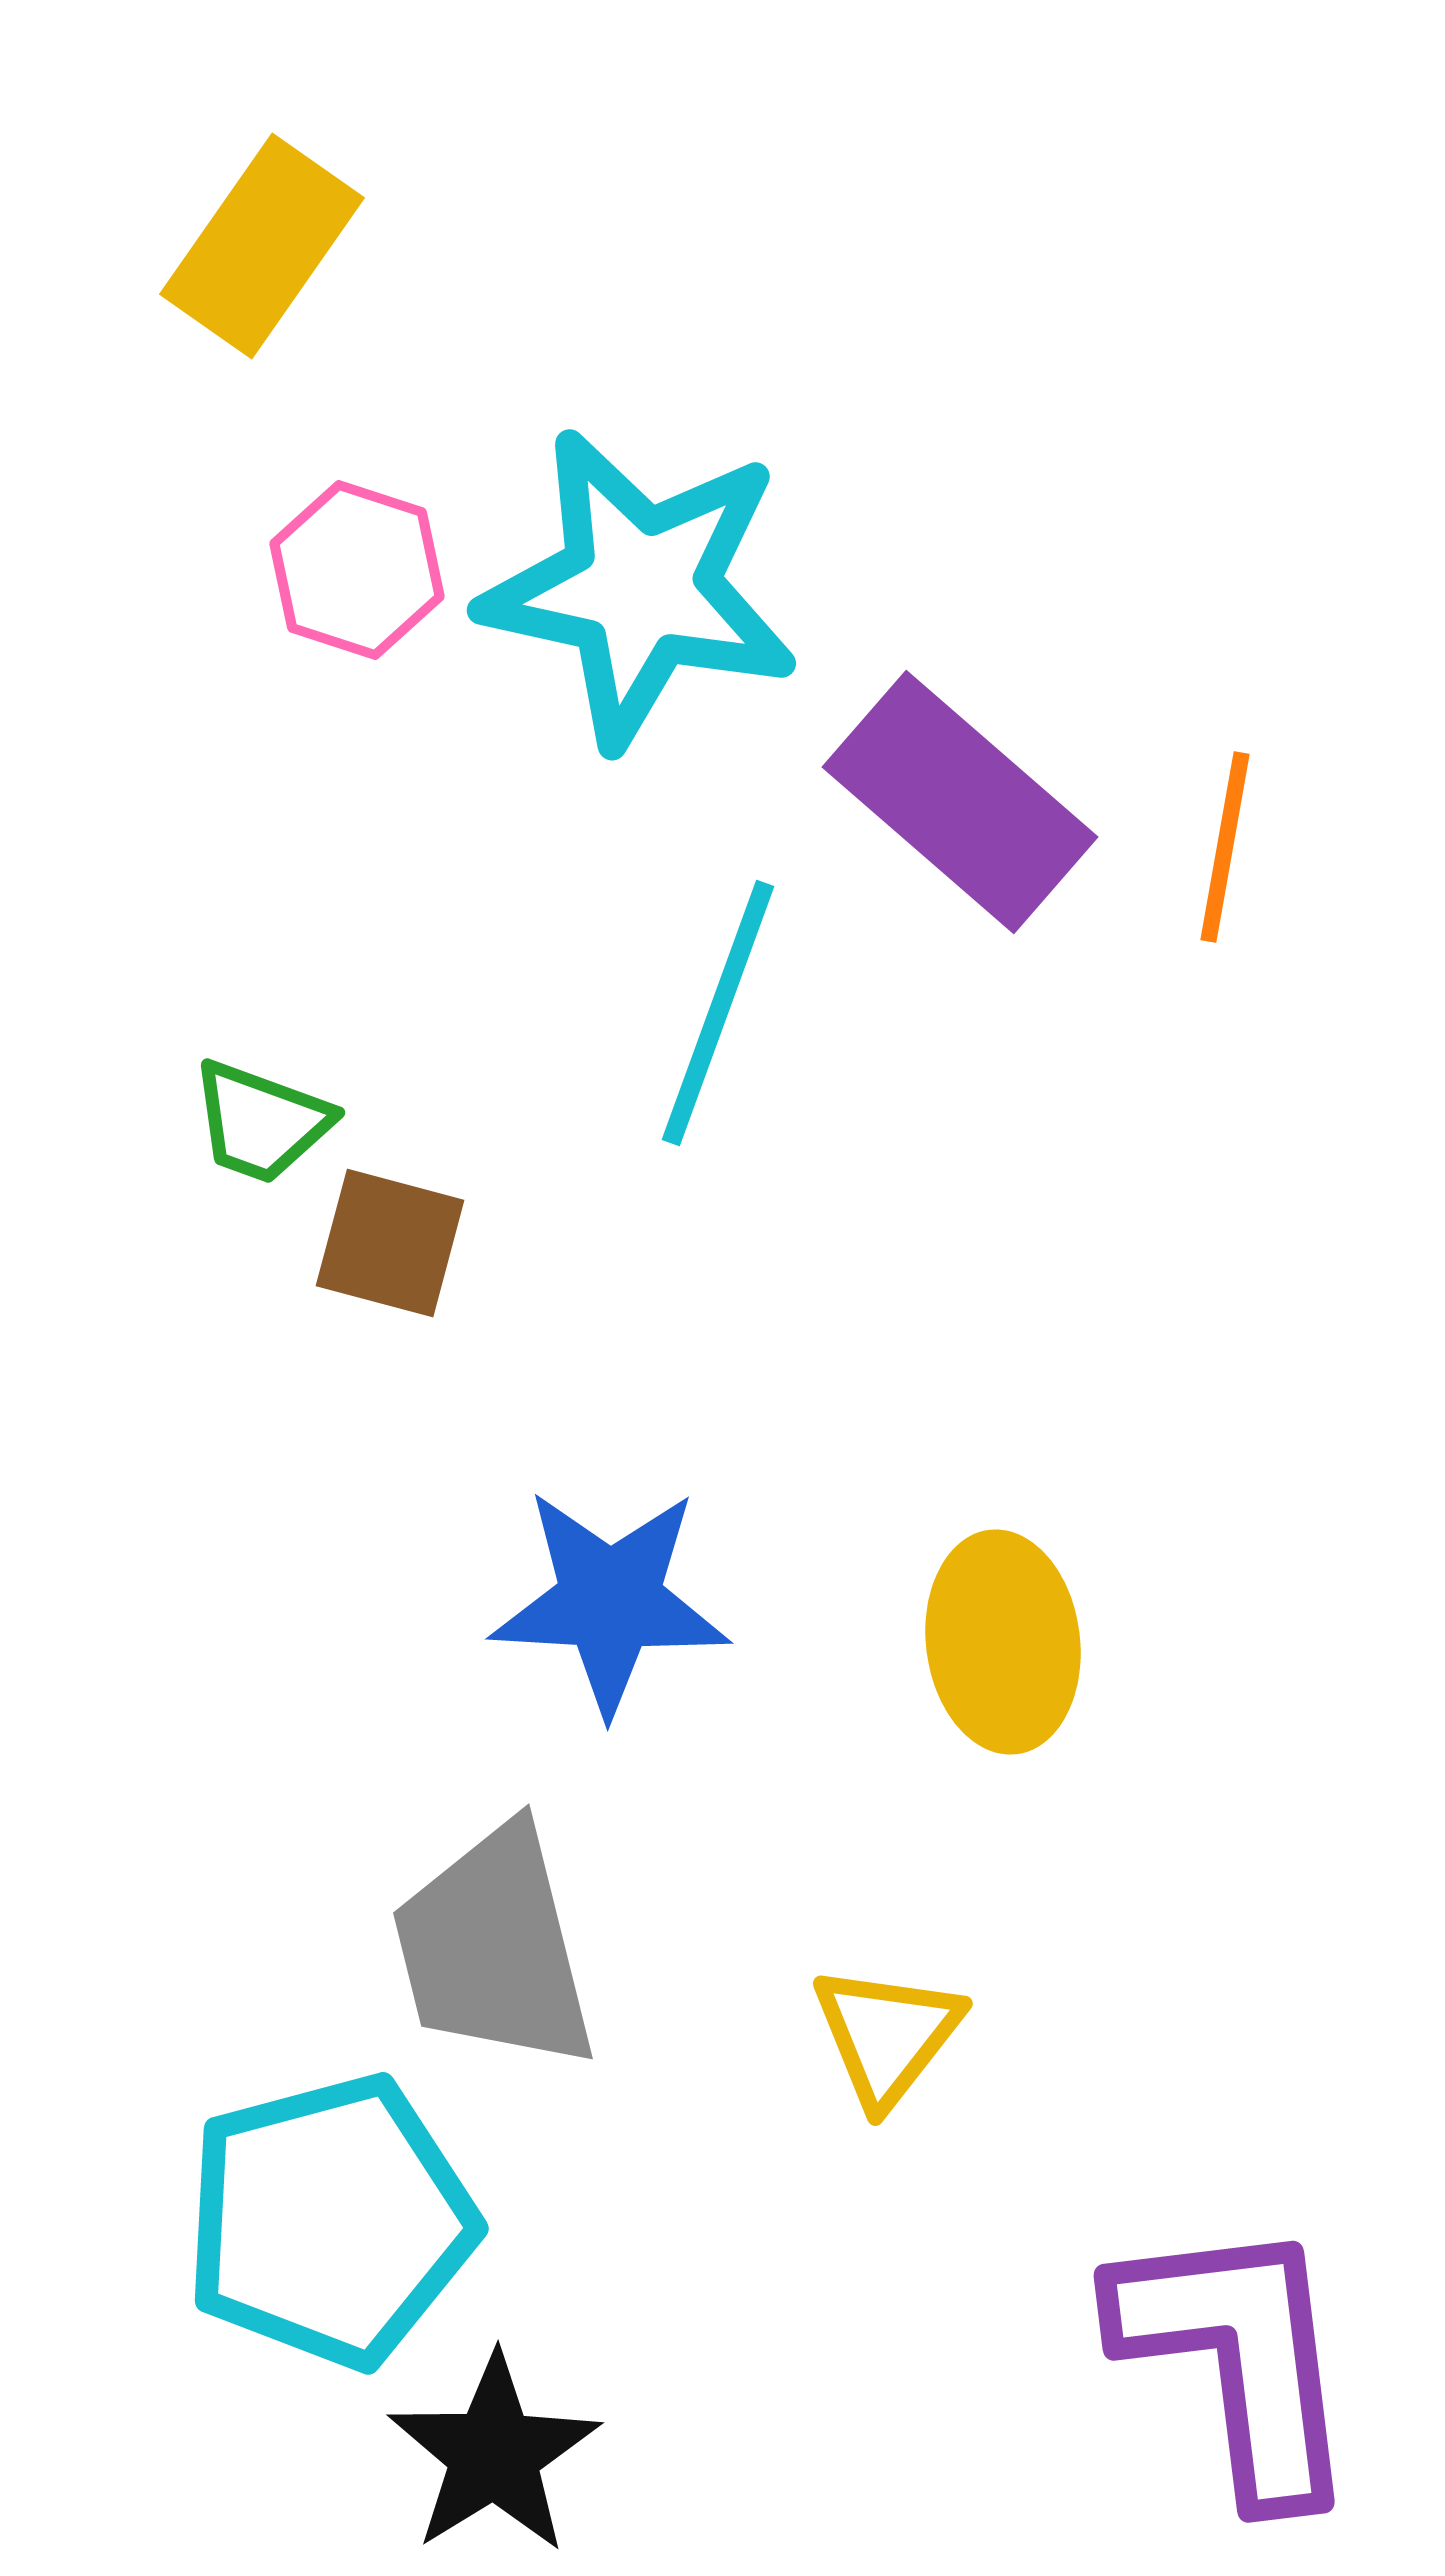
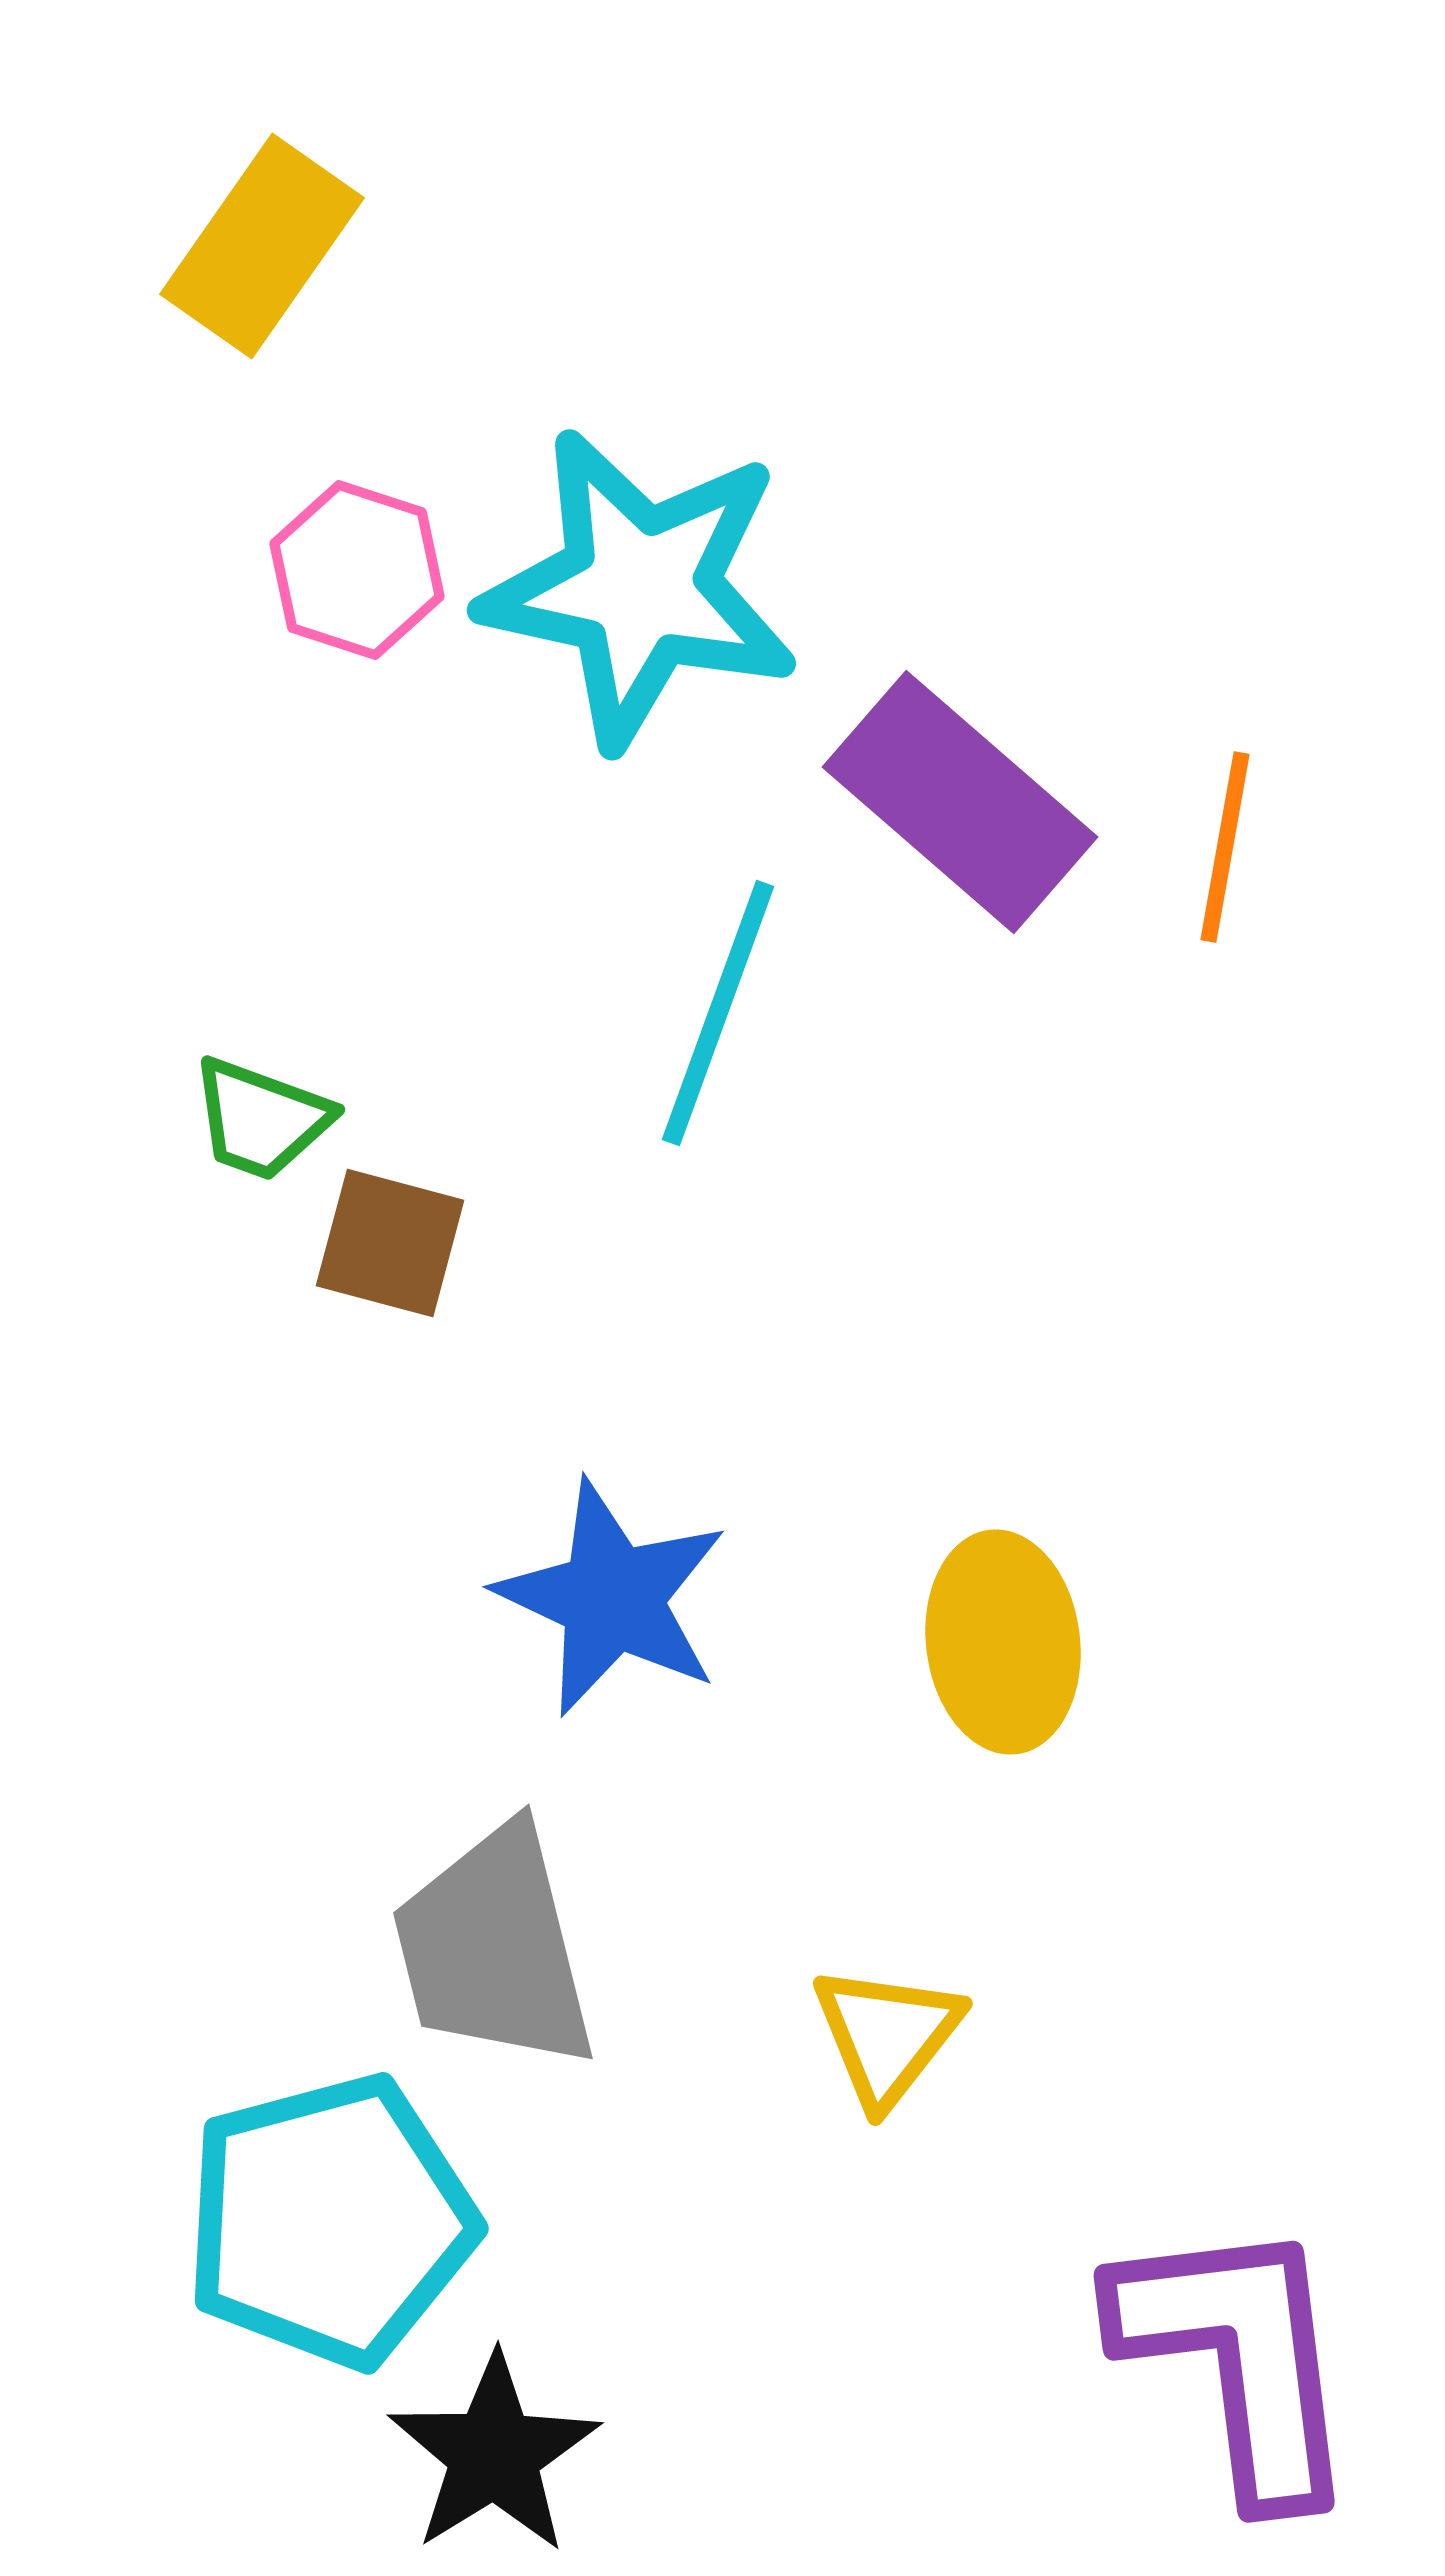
green trapezoid: moved 3 px up
blue star: moved 2 px right, 3 px up; rotated 22 degrees clockwise
